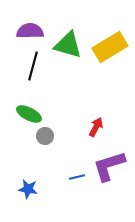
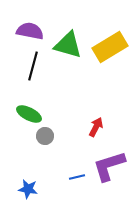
purple semicircle: rotated 12 degrees clockwise
